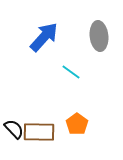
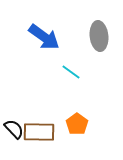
blue arrow: rotated 84 degrees clockwise
